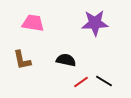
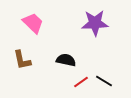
pink trapezoid: rotated 35 degrees clockwise
